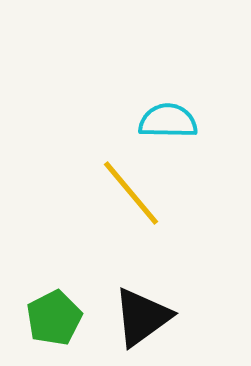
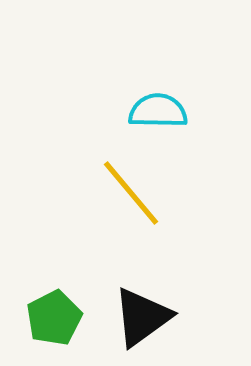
cyan semicircle: moved 10 px left, 10 px up
